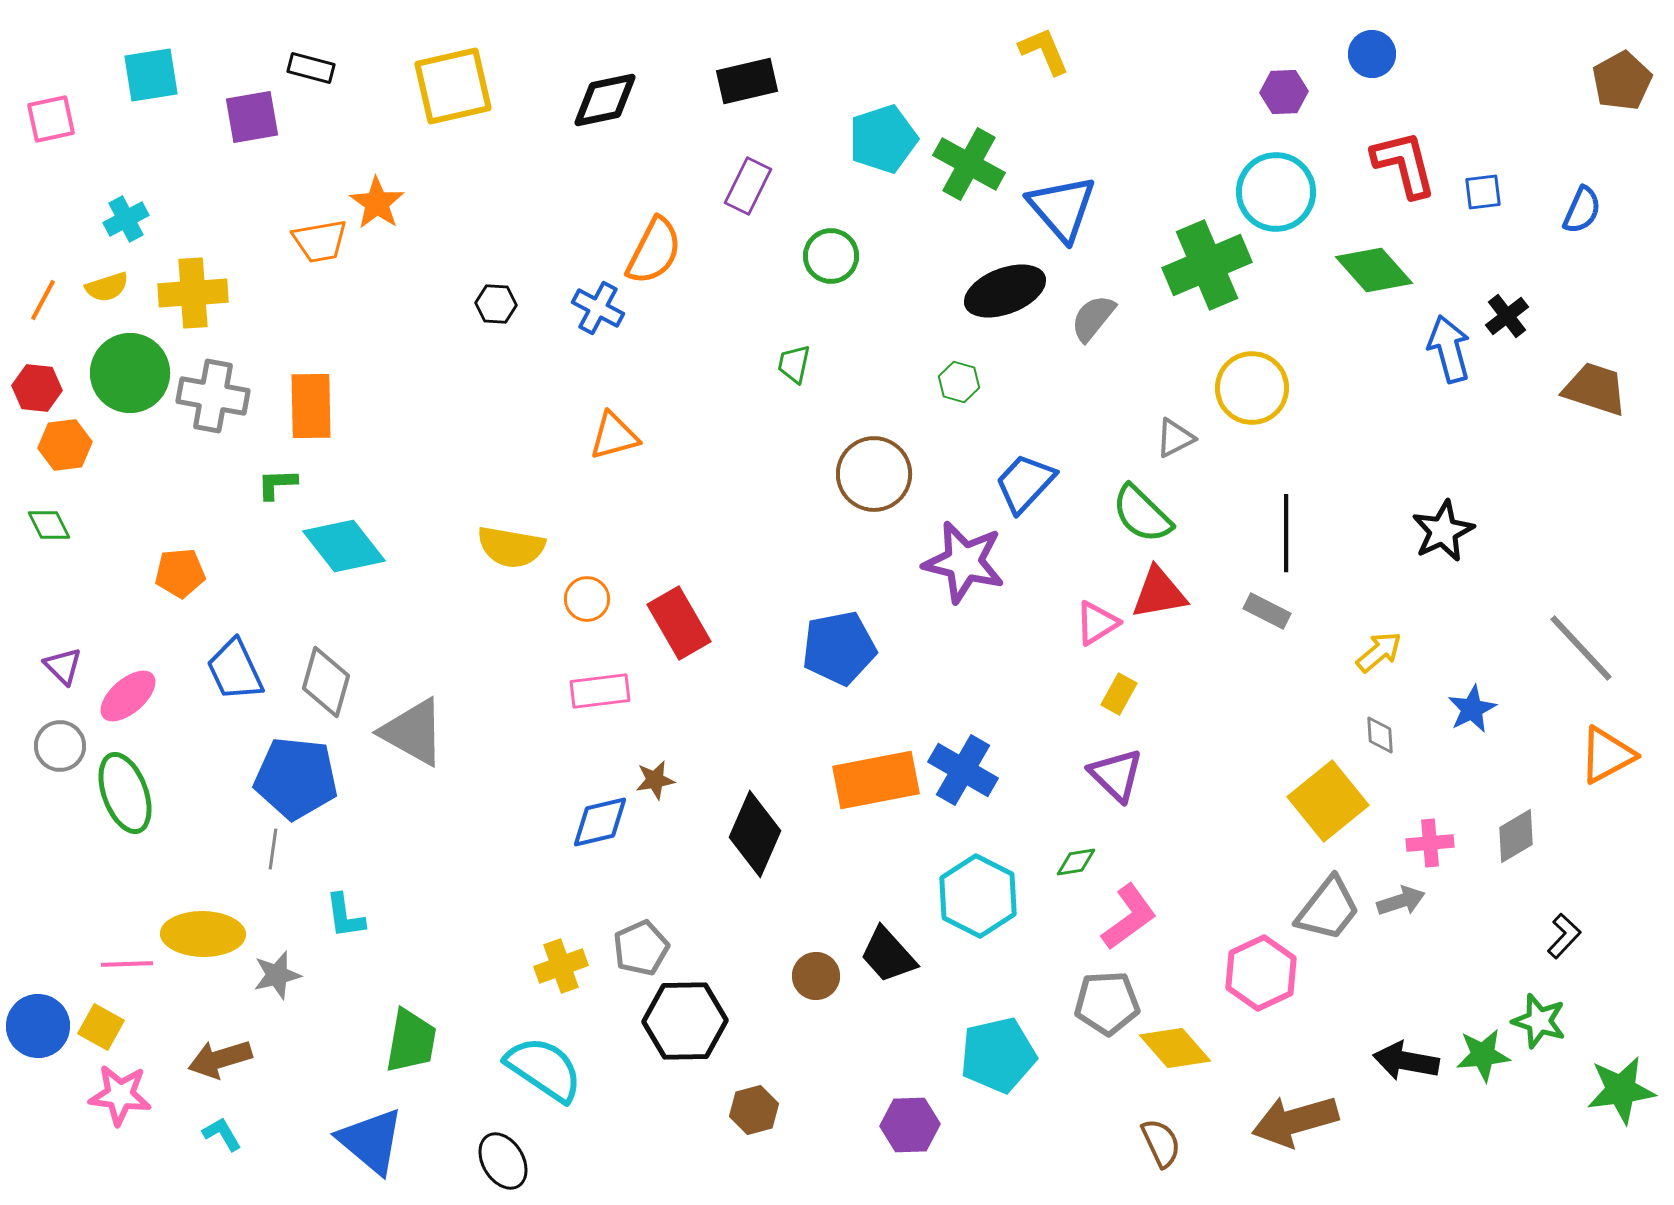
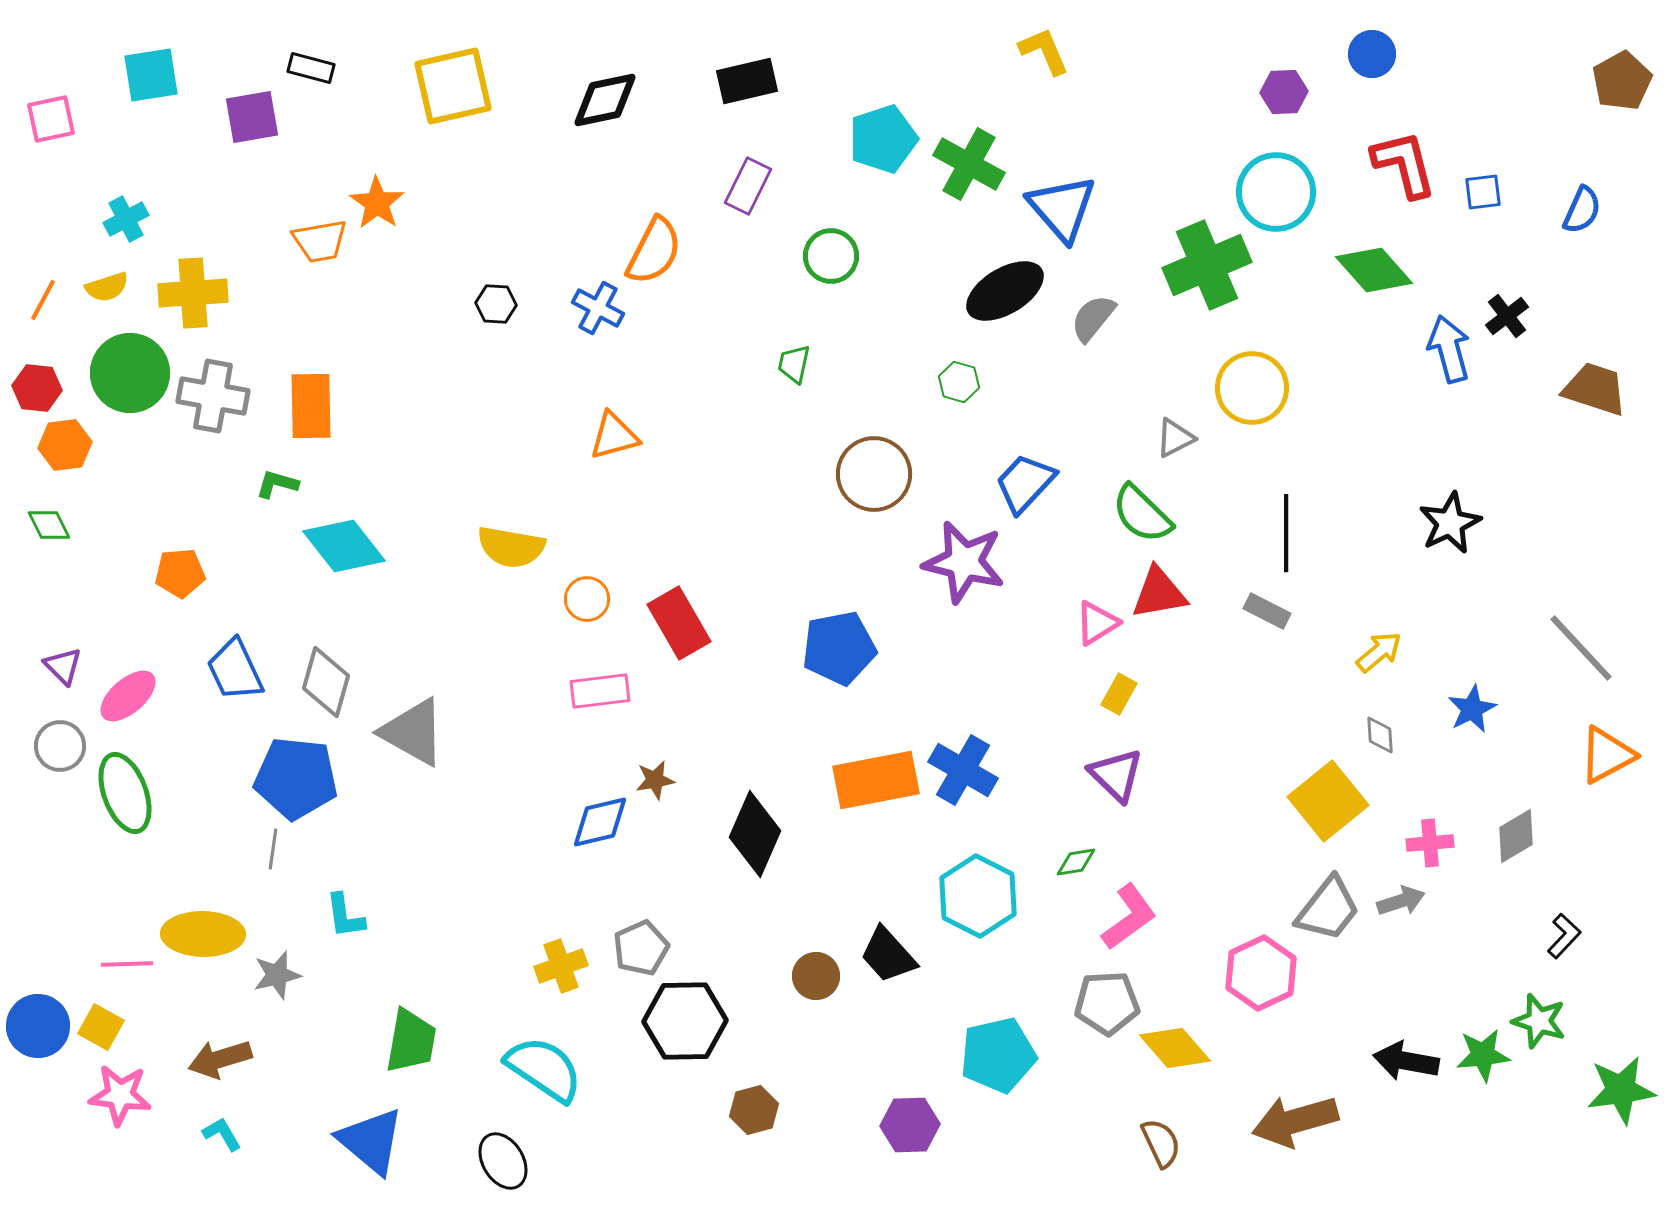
black ellipse at (1005, 291): rotated 10 degrees counterclockwise
green L-shape at (277, 484): rotated 18 degrees clockwise
black star at (1443, 531): moved 7 px right, 8 px up
